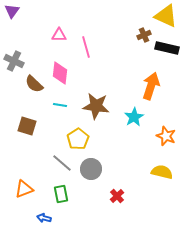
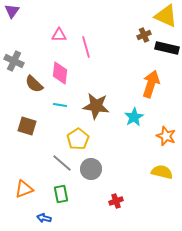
orange arrow: moved 2 px up
red cross: moved 1 px left, 5 px down; rotated 24 degrees clockwise
